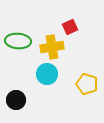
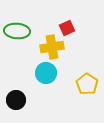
red square: moved 3 px left, 1 px down
green ellipse: moved 1 px left, 10 px up
cyan circle: moved 1 px left, 1 px up
yellow pentagon: rotated 15 degrees clockwise
